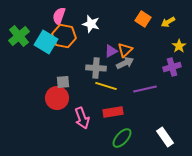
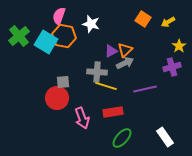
gray cross: moved 1 px right, 4 px down
